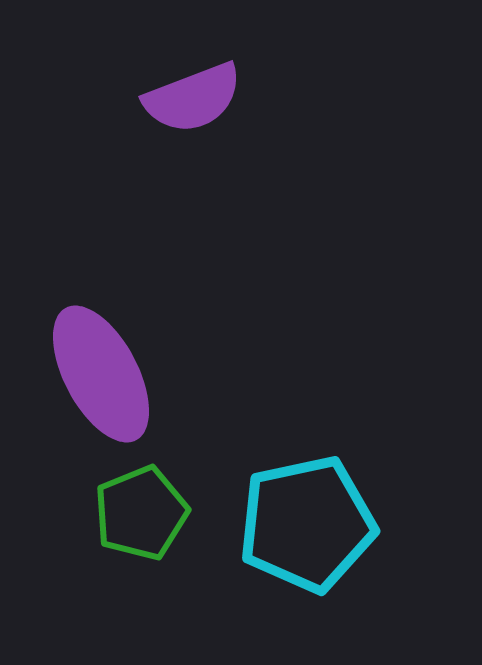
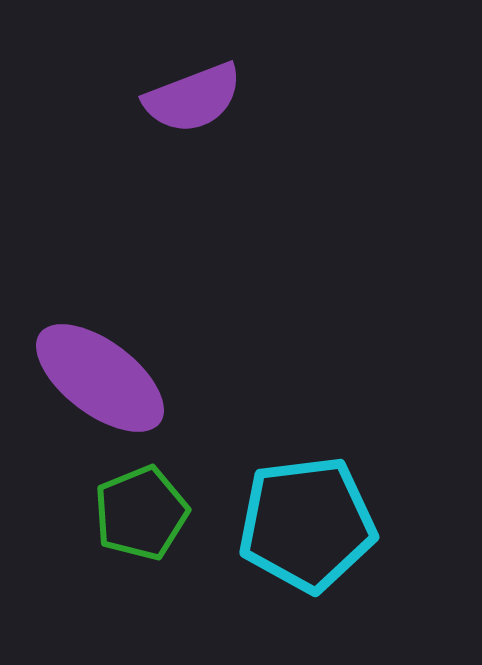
purple ellipse: moved 1 px left, 4 px down; rotated 25 degrees counterclockwise
cyan pentagon: rotated 5 degrees clockwise
